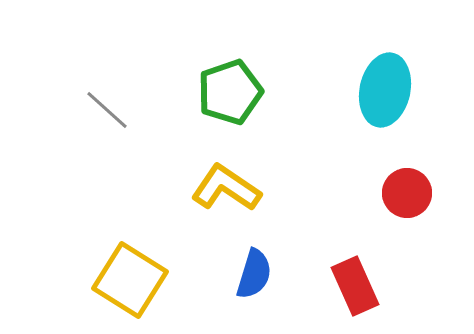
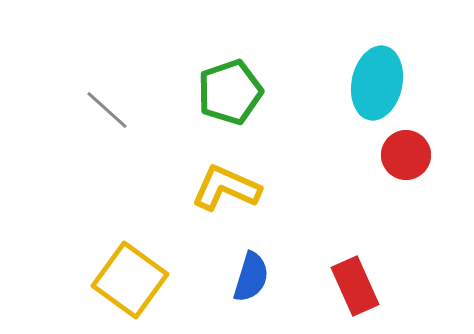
cyan ellipse: moved 8 px left, 7 px up
yellow L-shape: rotated 10 degrees counterclockwise
red circle: moved 1 px left, 38 px up
blue semicircle: moved 3 px left, 3 px down
yellow square: rotated 4 degrees clockwise
